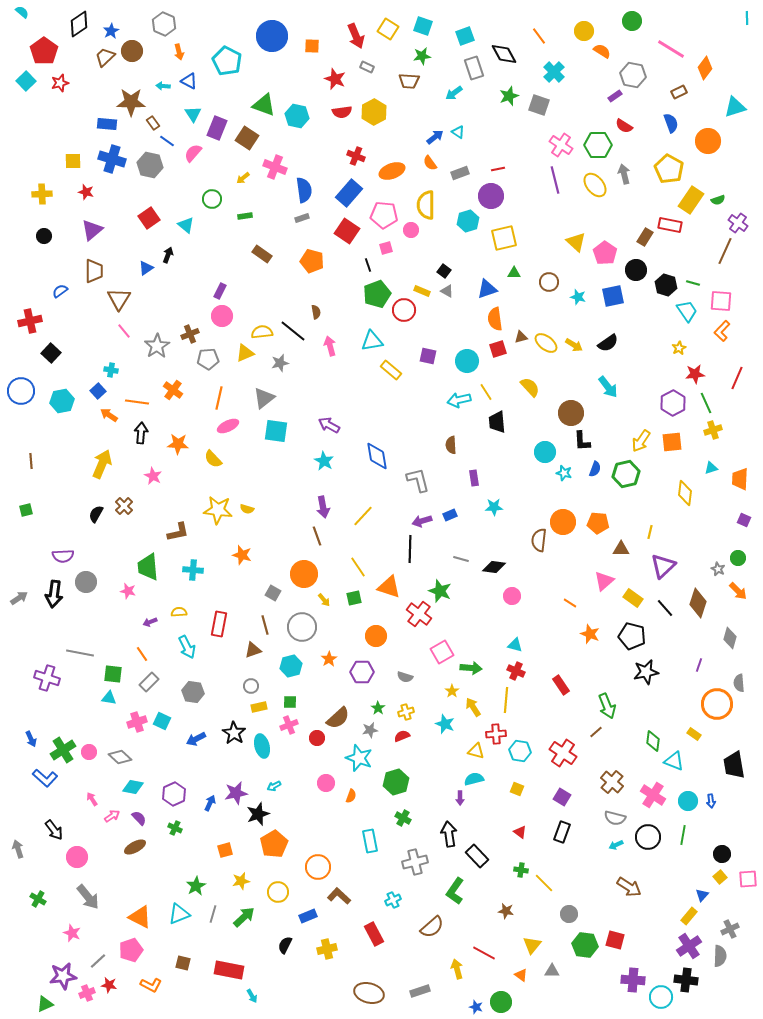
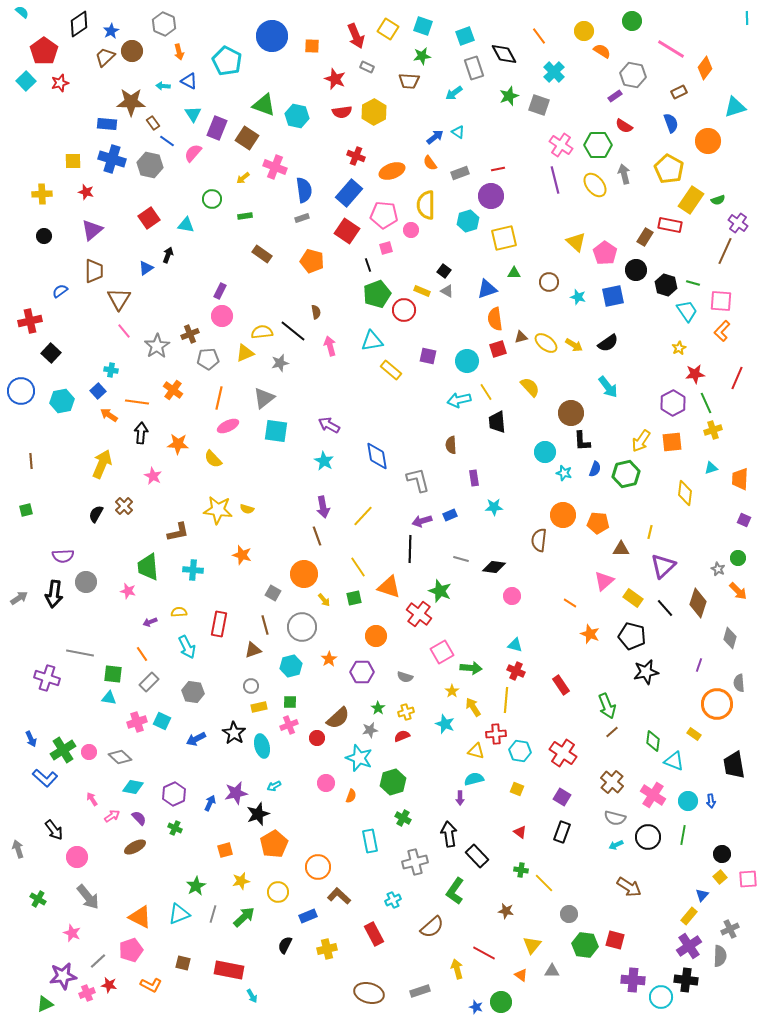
cyan triangle at (186, 225): rotated 30 degrees counterclockwise
orange circle at (563, 522): moved 7 px up
brown line at (596, 732): moved 16 px right
green hexagon at (396, 782): moved 3 px left
